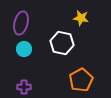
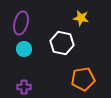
orange pentagon: moved 2 px right, 1 px up; rotated 20 degrees clockwise
